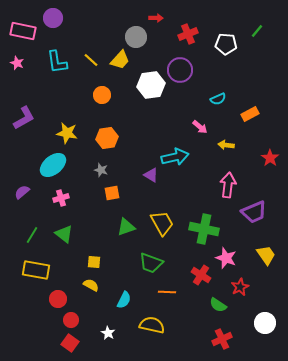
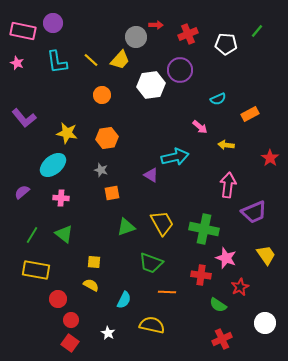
purple circle at (53, 18): moved 5 px down
red arrow at (156, 18): moved 7 px down
purple L-shape at (24, 118): rotated 80 degrees clockwise
pink cross at (61, 198): rotated 21 degrees clockwise
red cross at (201, 275): rotated 24 degrees counterclockwise
